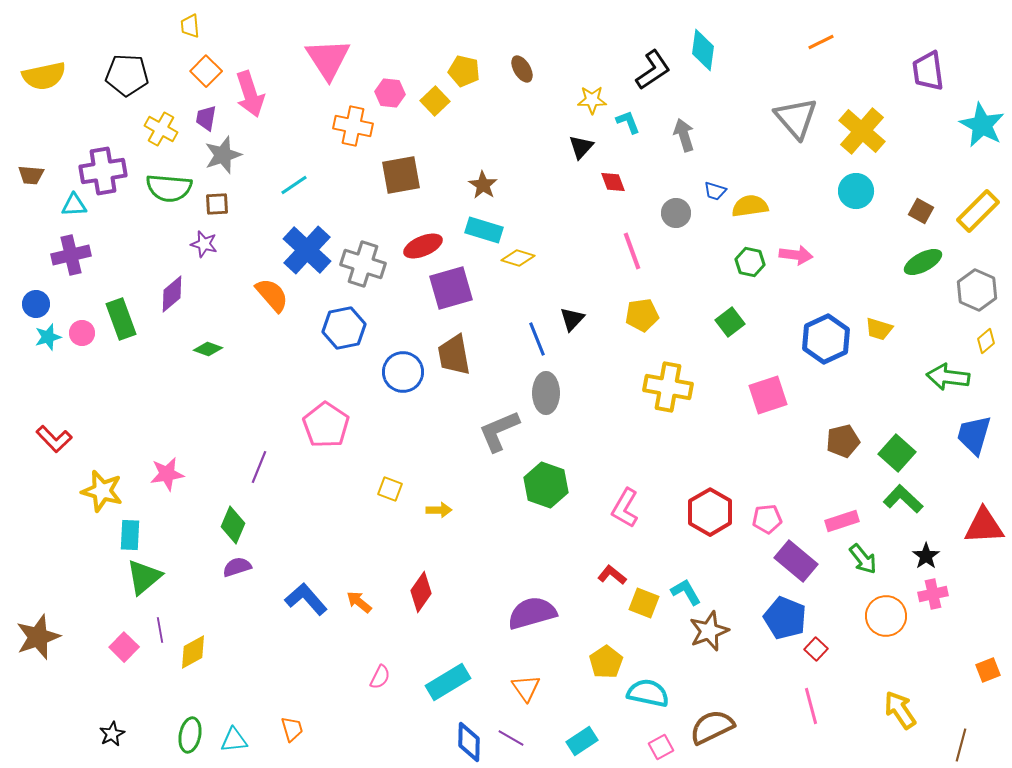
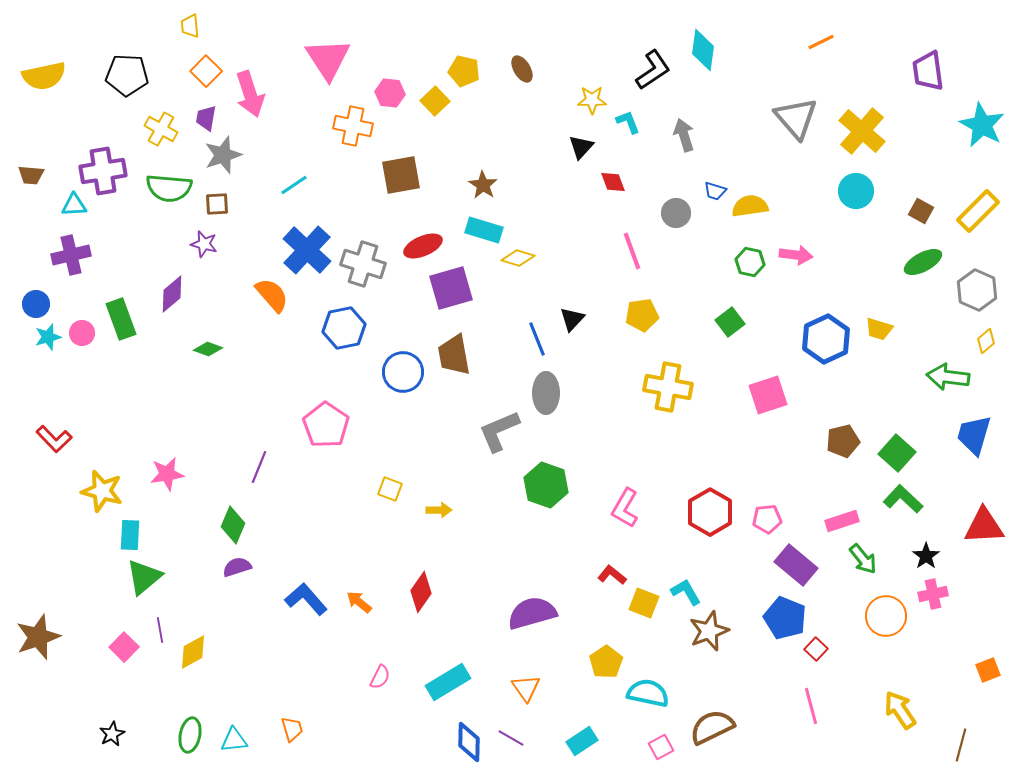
purple rectangle at (796, 561): moved 4 px down
